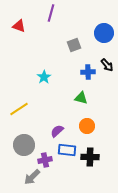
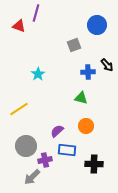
purple line: moved 15 px left
blue circle: moved 7 px left, 8 px up
cyan star: moved 6 px left, 3 px up
orange circle: moved 1 px left
gray circle: moved 2 px right, 1 px down
black cross: moved 4 px right, 7 px down
